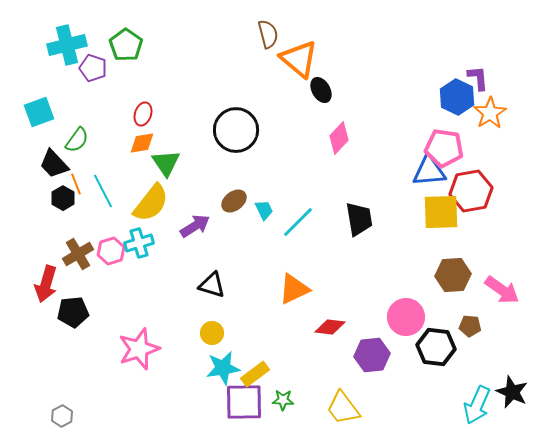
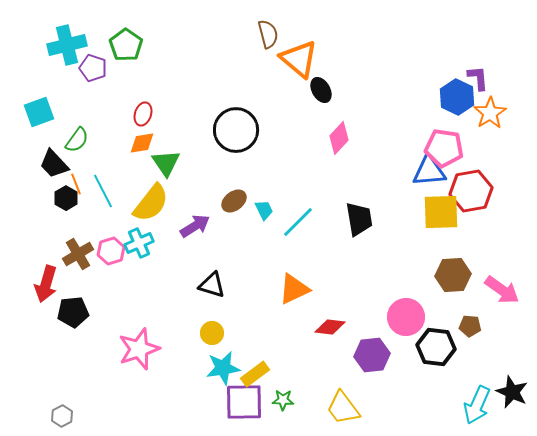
black hexagon at (63, 198): moved 3 px right
cyan cross at (139, 243): rotated 8 degrees counterclockwise
